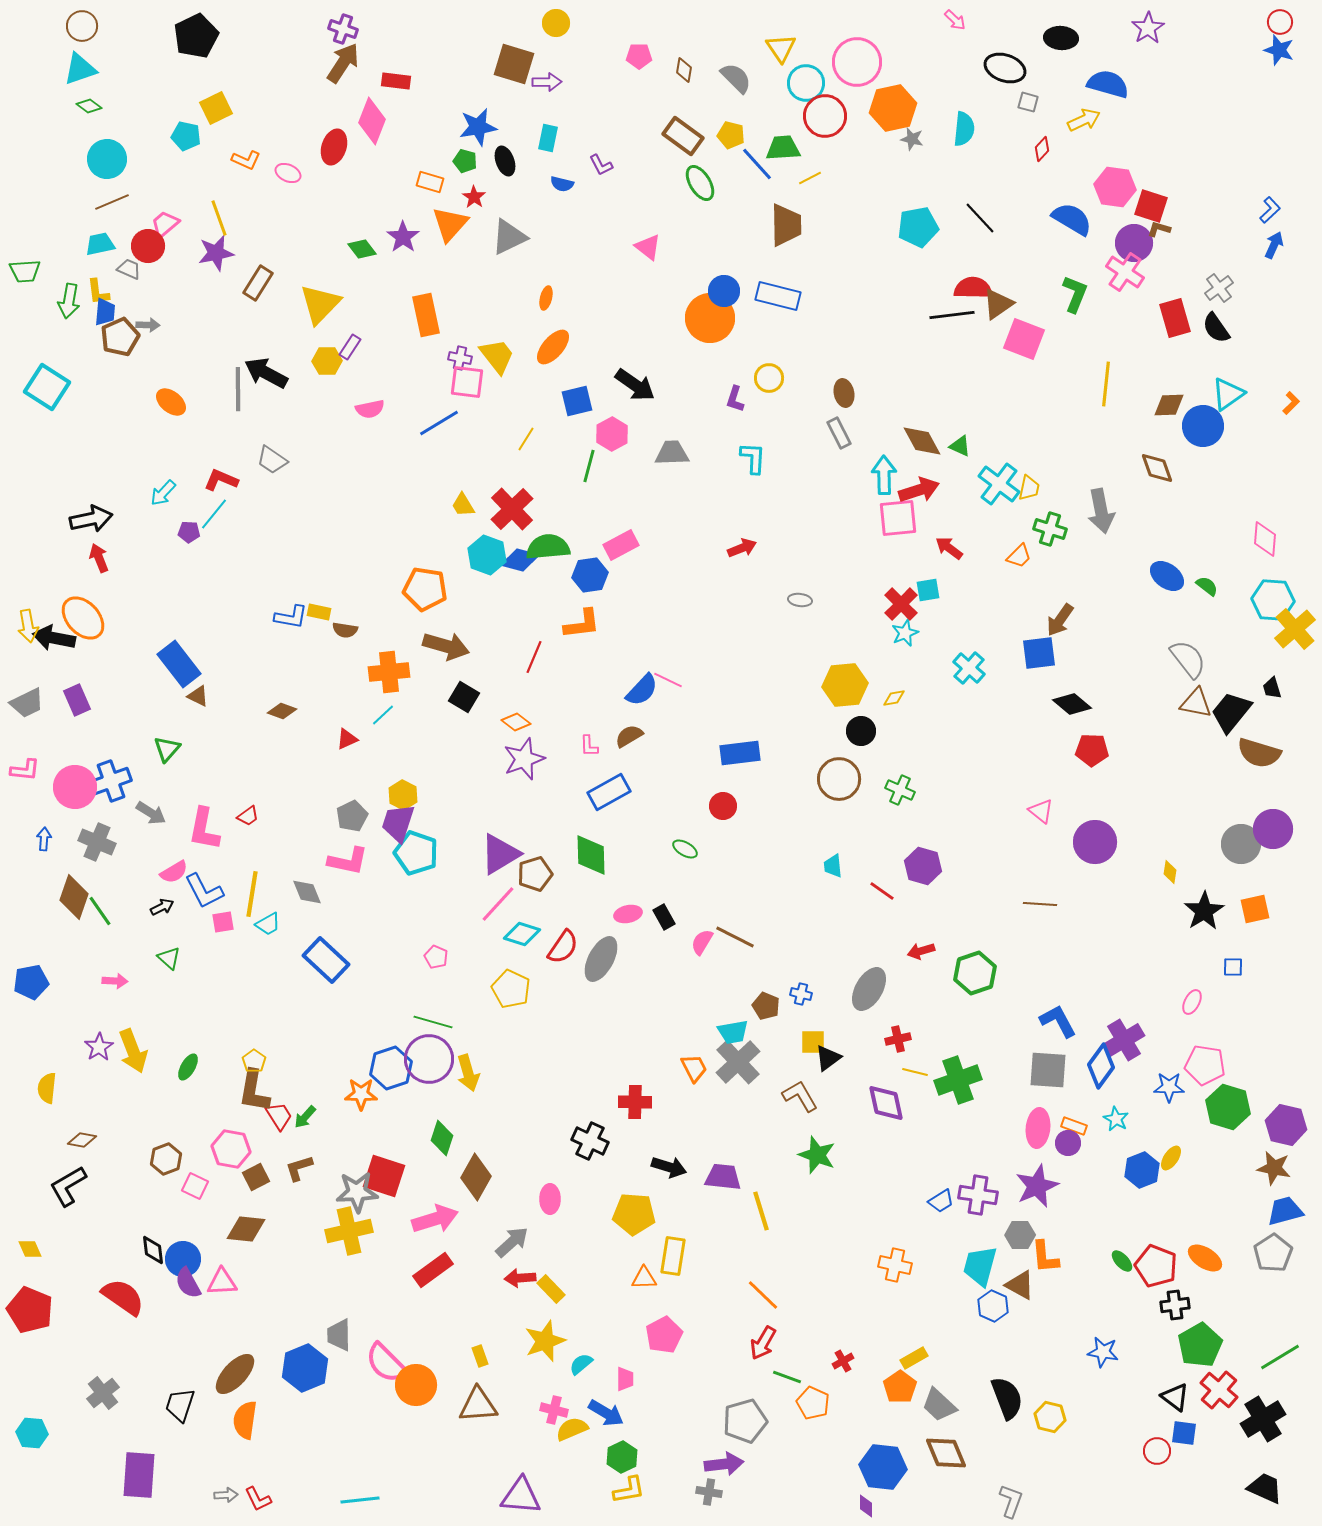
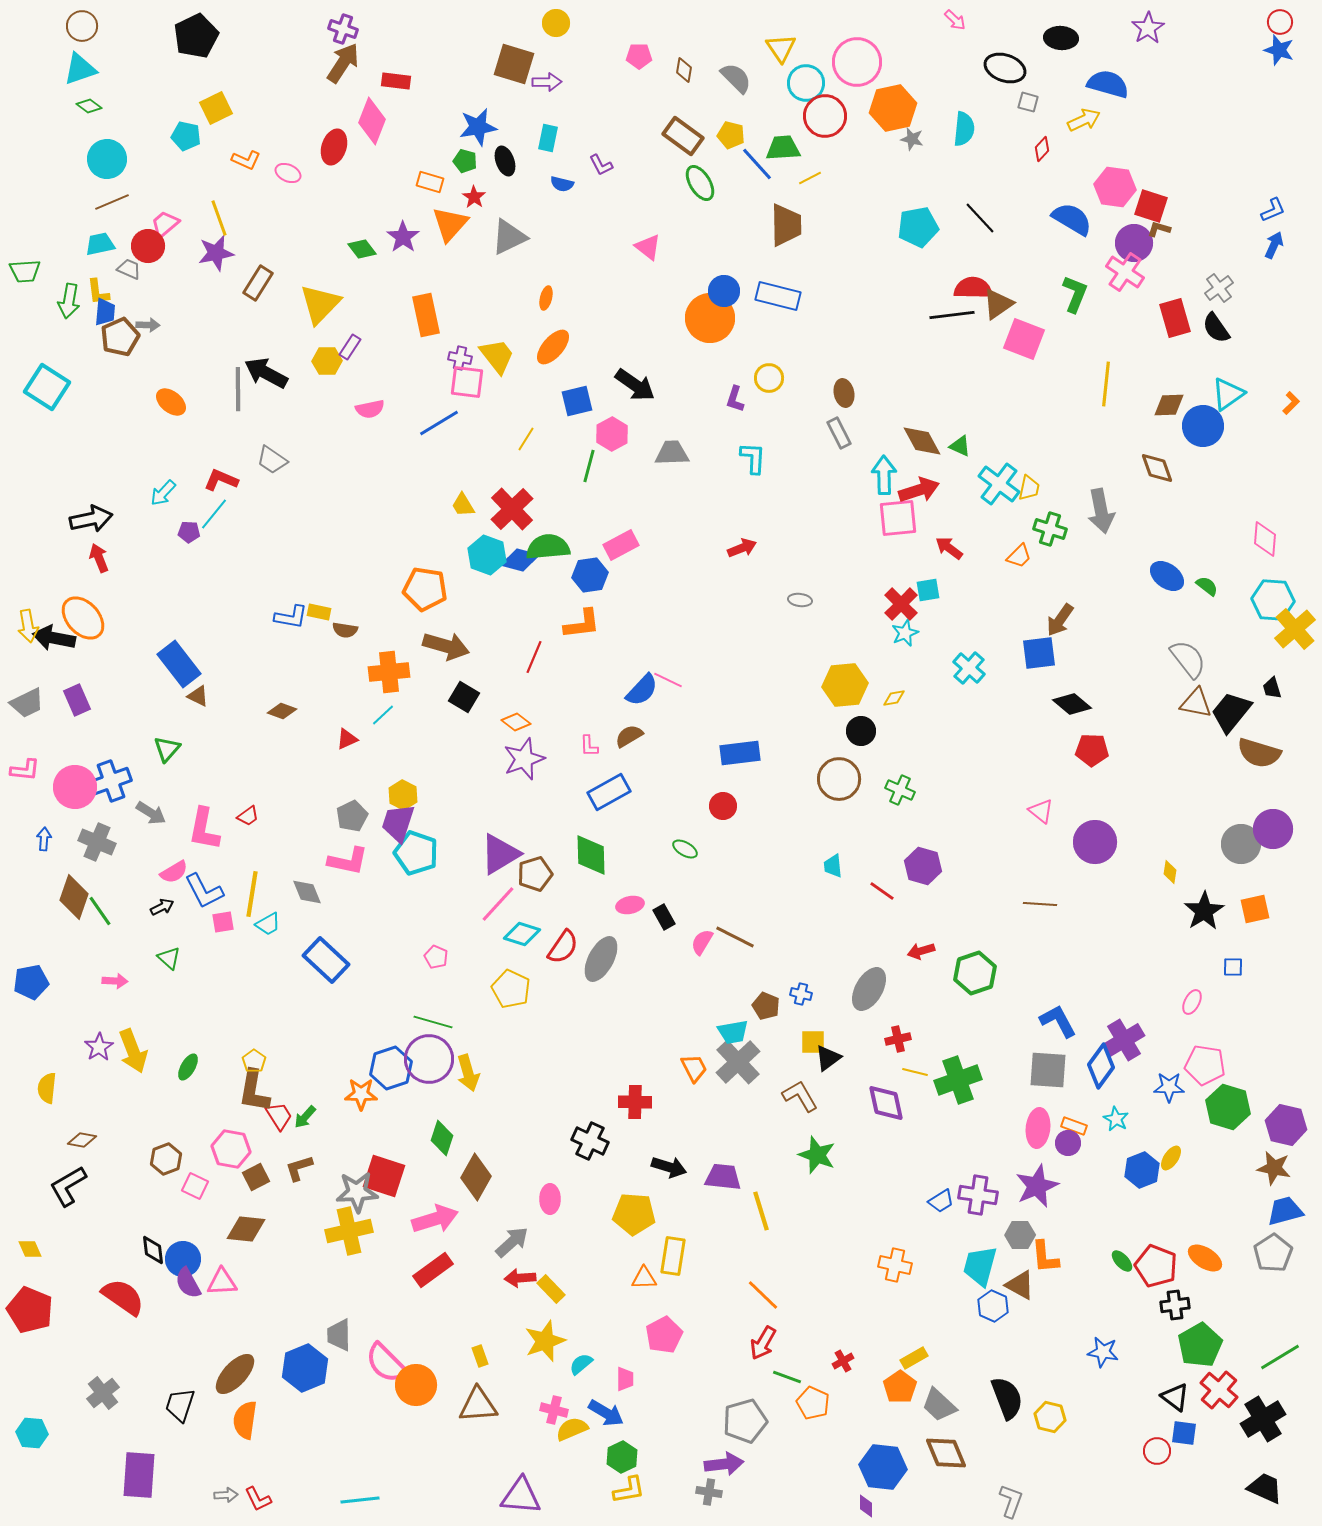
blue L-shape at (1270, 210): moved 3 px right; rotated 20 degrees clockwise
pink ellipse at (628, 914): moved 2 px right, 9 px up
